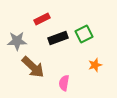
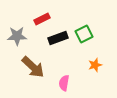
gray star: moved 5 px up
